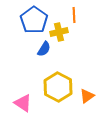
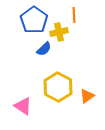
blue semicircle: rotated 14 degrees clockwise
pink triangle: moved 3 px down
